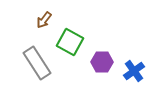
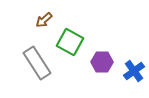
brown arrow: rotated 12 degrees clockwise
